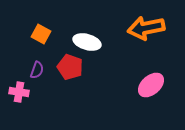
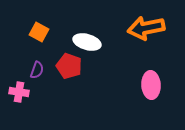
orange square: moved 2 px left, 2 px up
red pentagon: moved 1 px left, 1 px up
pink ellipse: rotated 52 degrees counterclockwise
